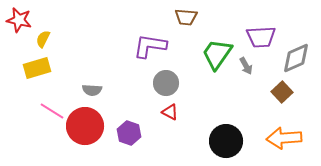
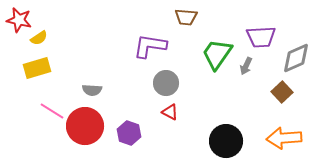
yellow semicircle: moved 4 px left, 1 px up; rotated 150 degrees counterclockwise
gray arrow: rotated 54 degrees clockwise
